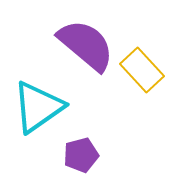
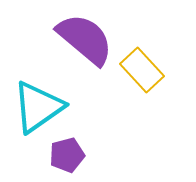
purple semicircle: moved 1 px left, 6 px up
purple pentagon: moved 14 px left
